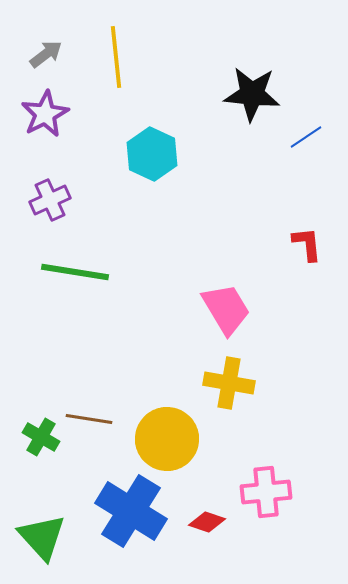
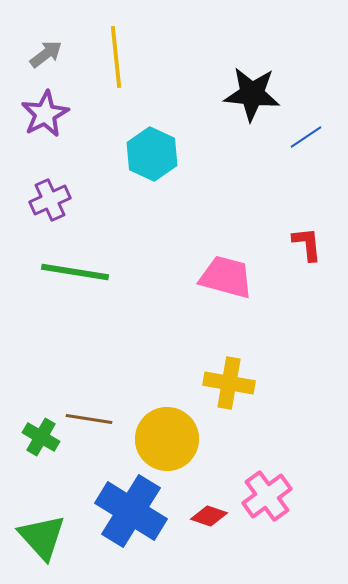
pink trapezoid: moved 32 px up; rotated 44 degrees counterclockwise
pink cross: moved 1 px right, 4 px down; rotated 30 degrees counterclockwise
red diamond: moved 2 px right, 6 px up
